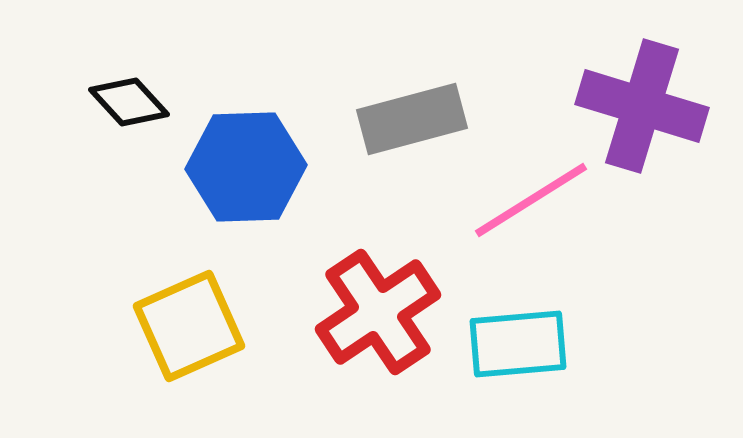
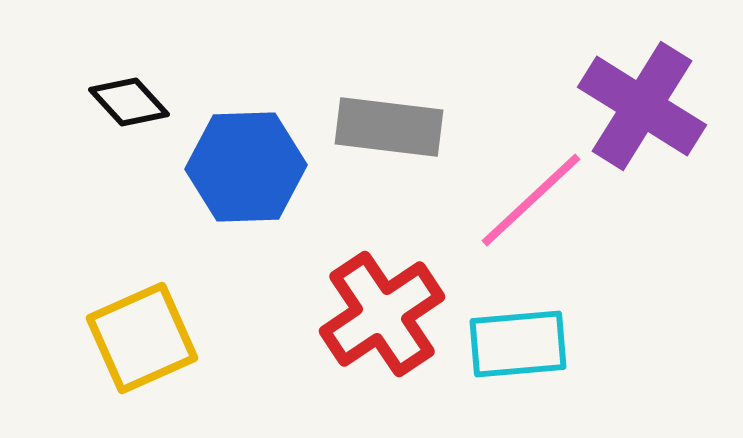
purple cross: rotated 15 degrees clockwise
gray rectangle: moved 23 px left, 8 px down; rotated 22 degrees clockwise
pink line: rotated 11 degrees counterclockwise
red cross: moved 4 px right, 2 px down
yellow square: moved 47 px left, 12 px down
